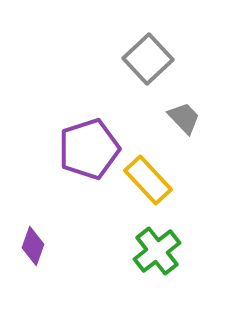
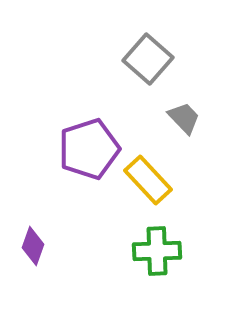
gray square: rotated 6 degrees counterclockwise
green cross: rotated 36 degrees clockwise
